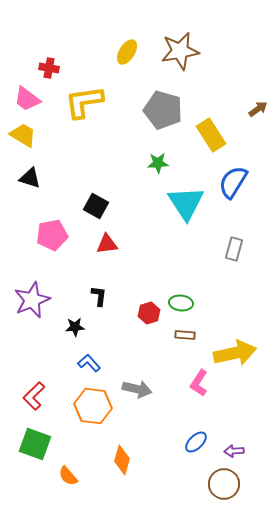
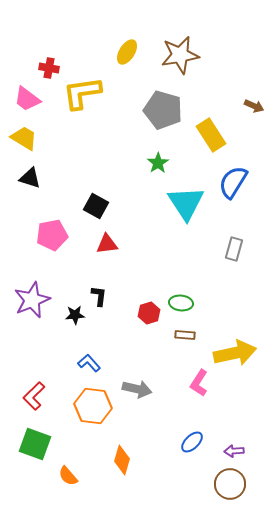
brown star: moved 4 px down
yellow L-shape: moved 2 px left, 9 px up
brown arrow: moved 4 px left, 3 px up; rotated 60 degrees clockwise
yellow trapezoid: moved 1 px right, 3 px down
green star: rotated 30 degrees counterclockwise
black star: moved 12 px up
blue ellipse: moved 4 px left
brown circle: moved 6 px right
